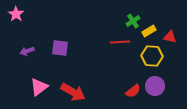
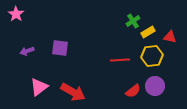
yellow rectangle: moved 1 px left, 1 px down
red line: moved 18 px down
yellow hexagon: rotated 10 degrees counterclockwise
